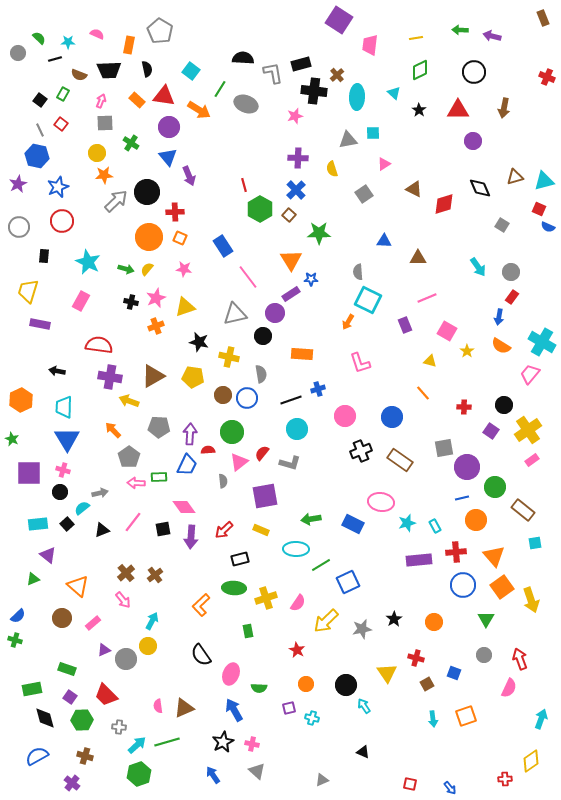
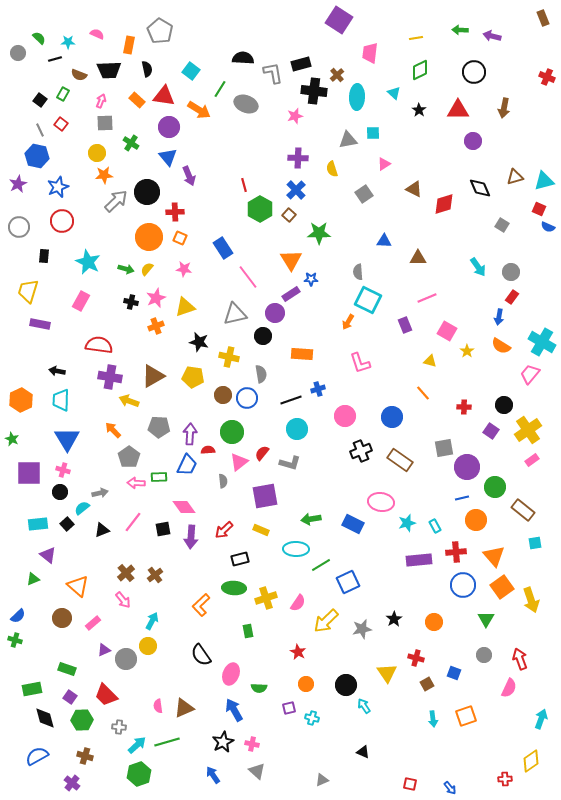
pink trapezoid at (370, 45): moved 8 px down
blue rectangle at (223, 246): moved 2 px down
cyan trapezoid at (64, 407): moved 3 px left, 7 px up
red star at (297, 650): moved 1 px right, 2 px down
